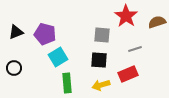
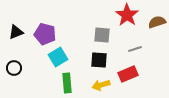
red star: moved 1 px right, 1 px up
